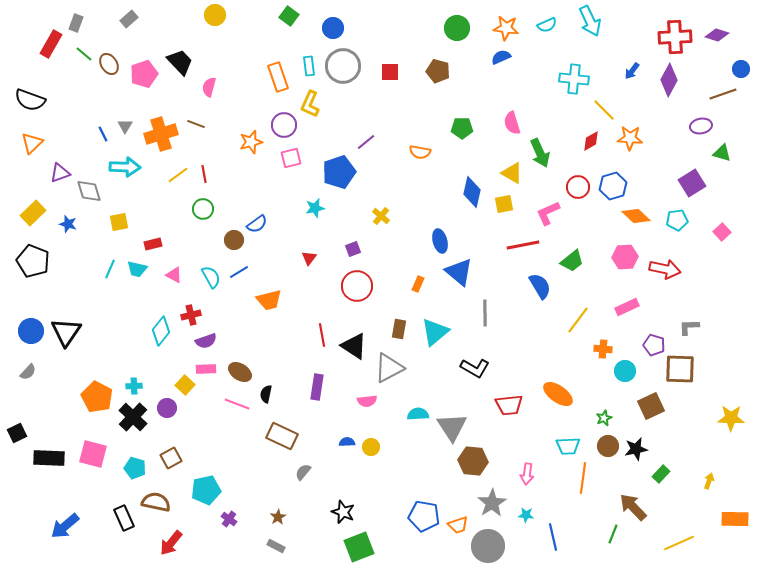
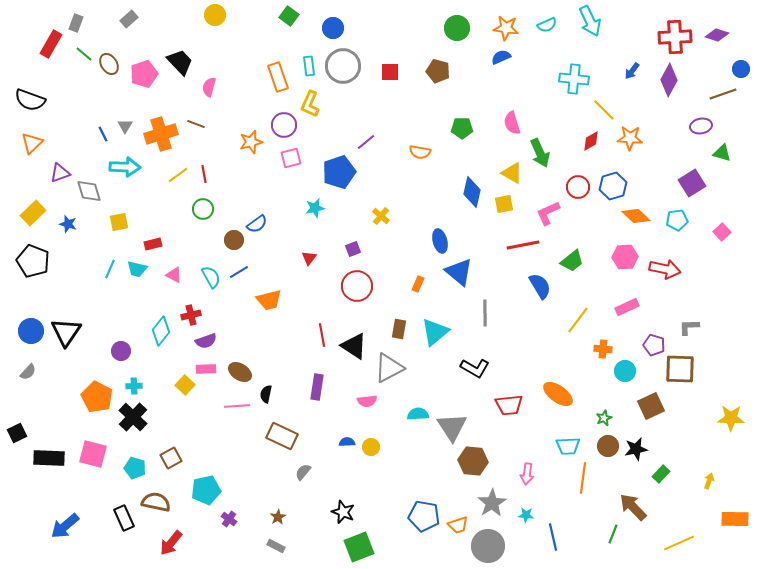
pink line at (237, 404): moved 2 px down; rotated 25 degrees counterclockwise
purple circle at (167, 408): moved 46 px left, 57 px up
